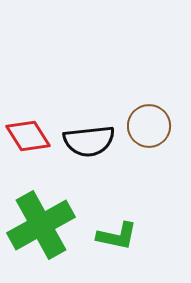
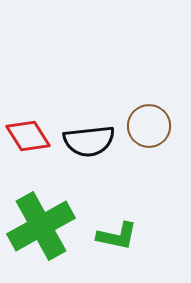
green cross: moved 1 px down
